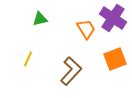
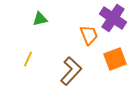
orange trapezoid: moved 3 px right, 6 px down; rotated 10 degrees clockwise
